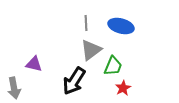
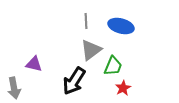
gray line: moved 2 px up
